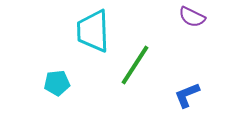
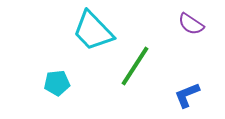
purple semicircle: moved 1 px left, 7 px down; rotated 8 degrees clockwise
cyan trapezoid: rotated 42 degrees counterclockwise
green line: moved 1 px down
